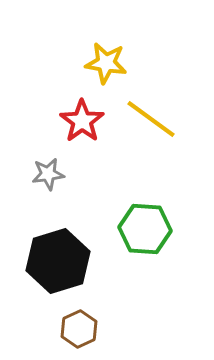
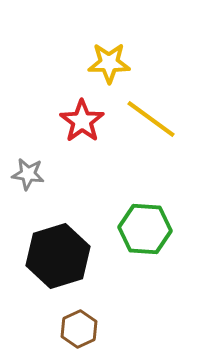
yellow star: moved 3 px right; rotated 9 degrees counterclockwise
gray star: moved 20 px left; rotated 16 degrees clockwise
black hexagon: moved 5 px up
